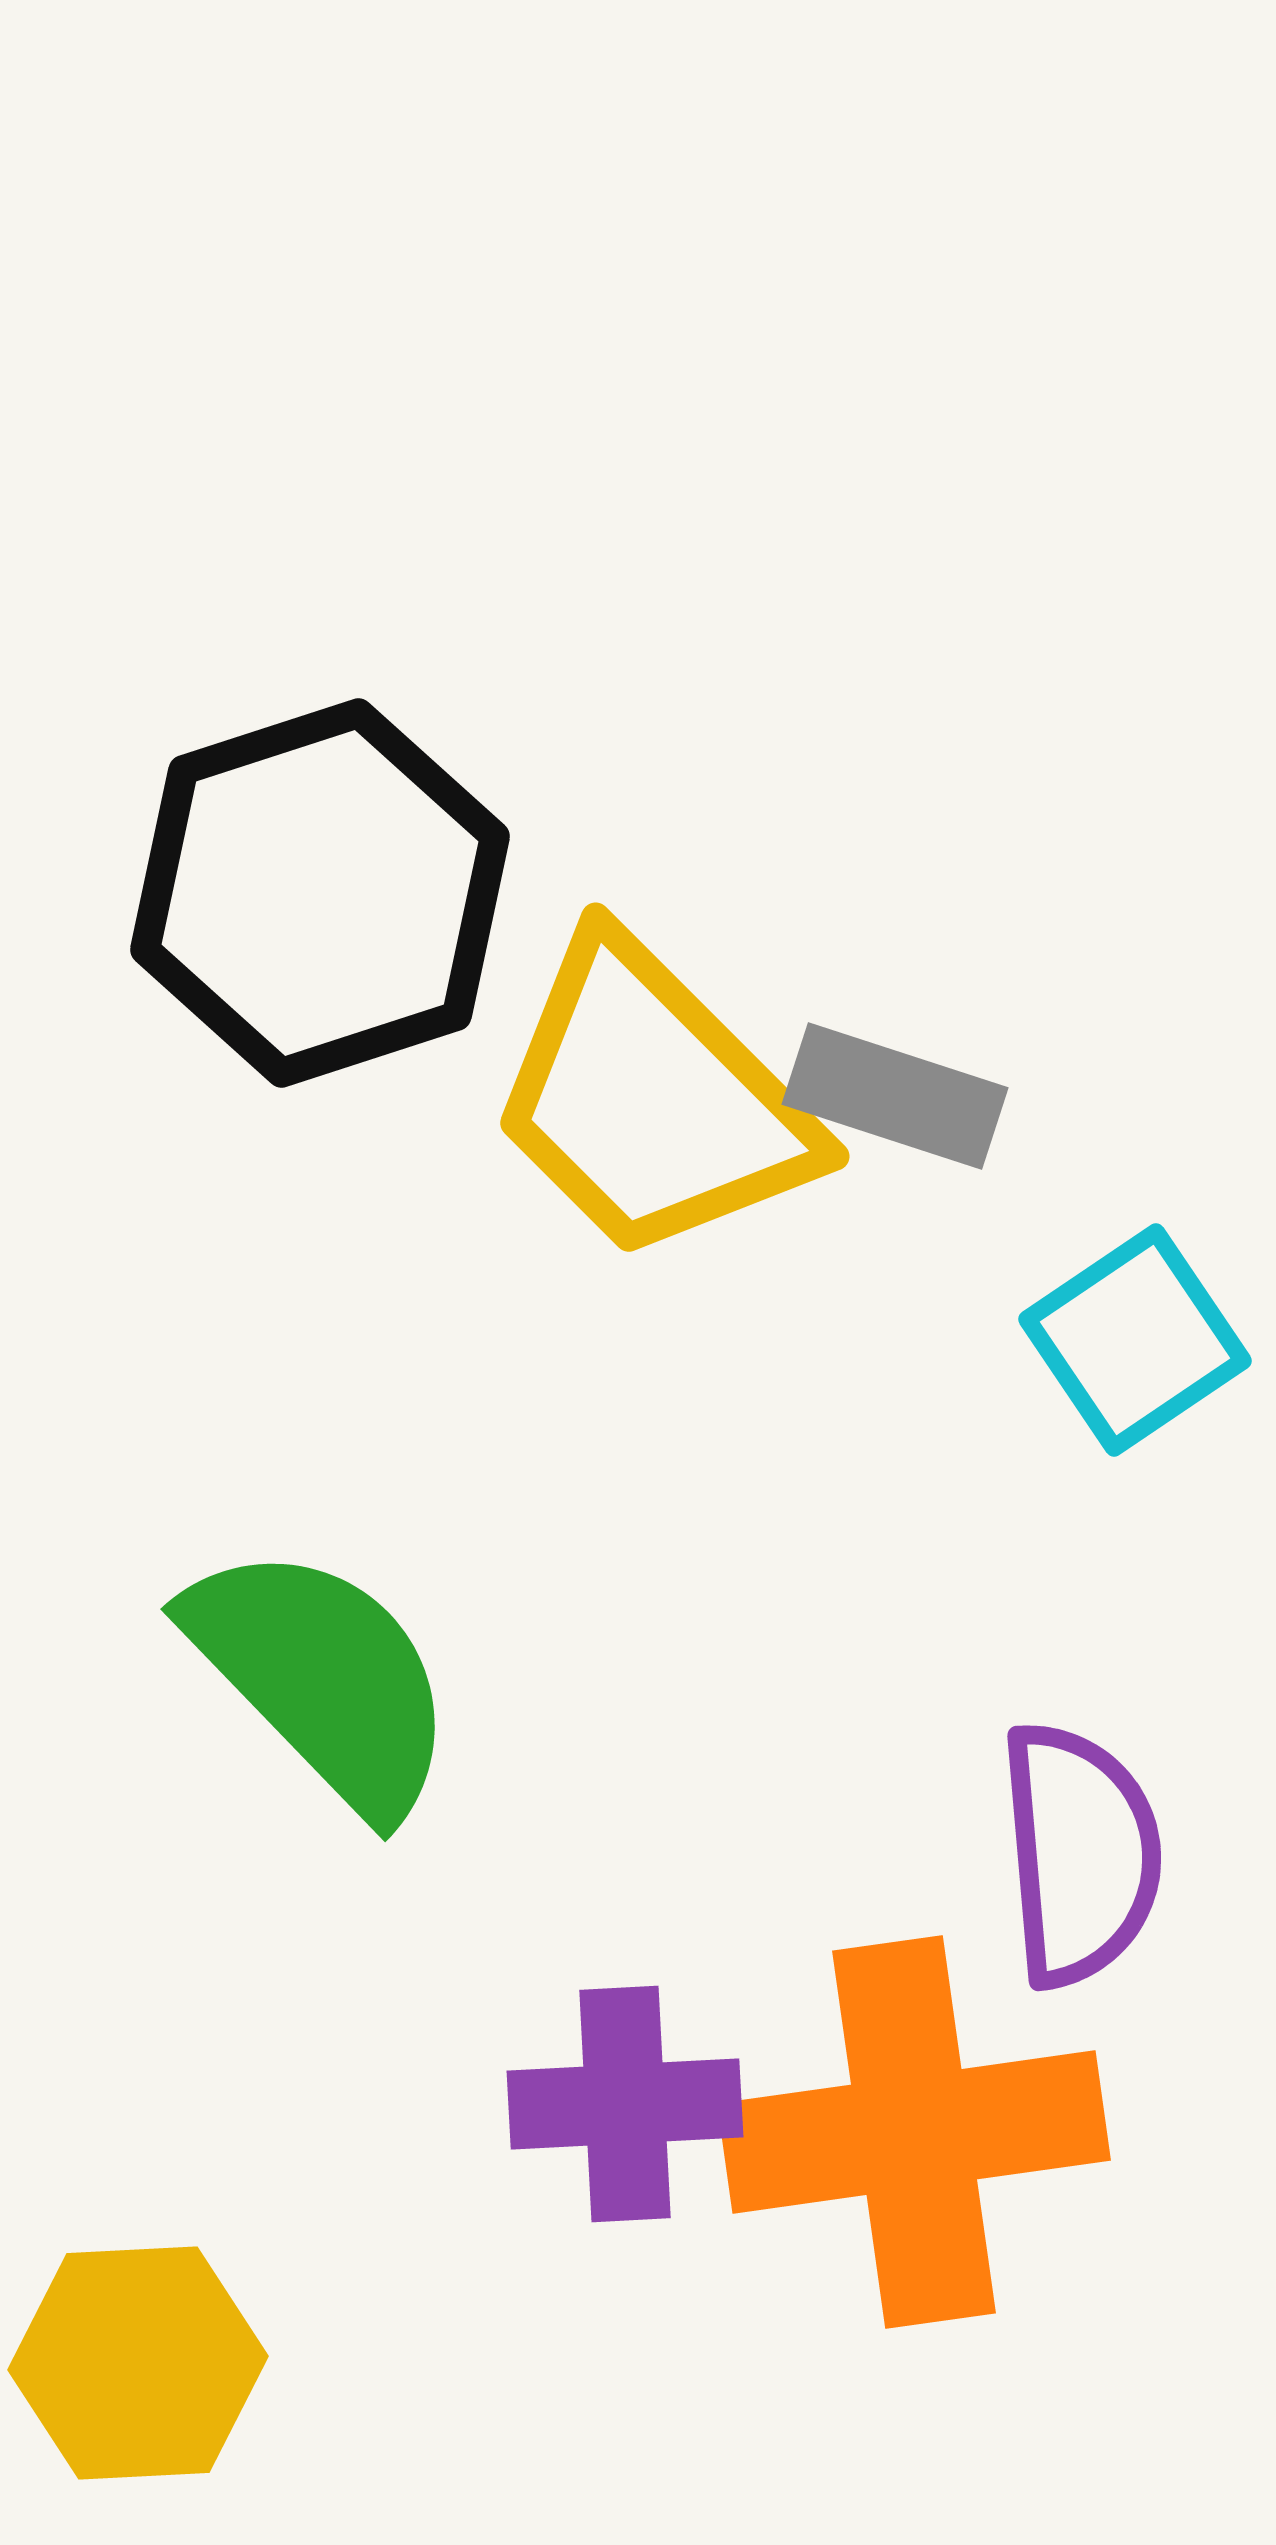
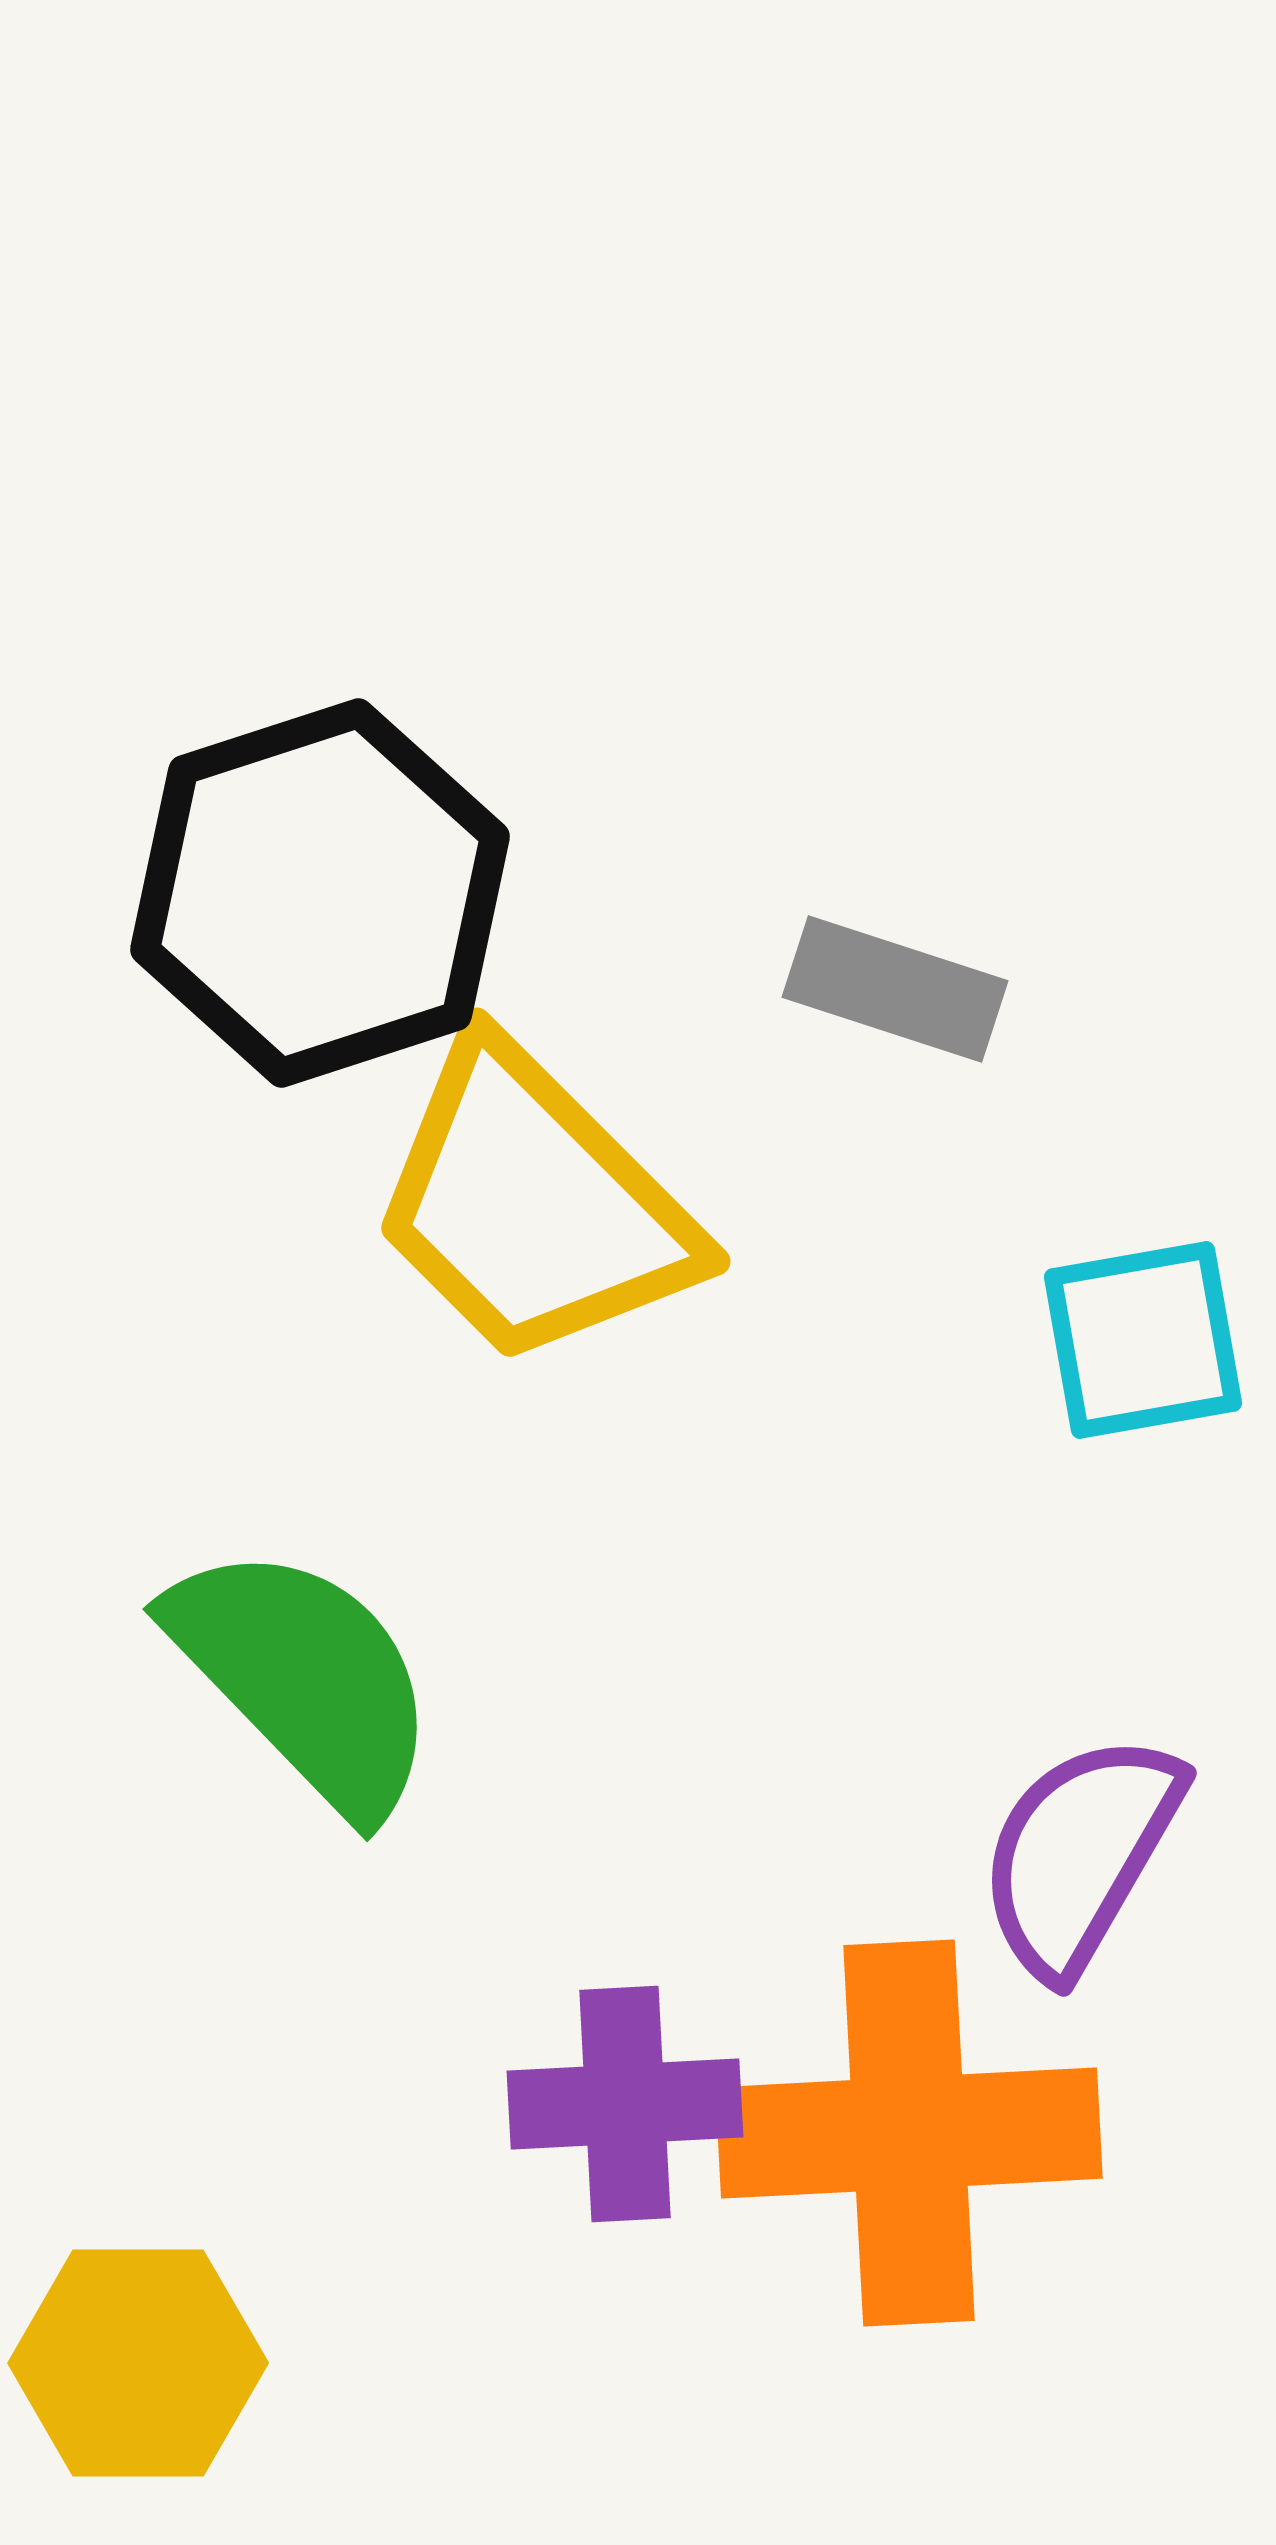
gray rectangle: moved 107 px up
yellow trapezoid: moved 119 px left, 105 px down
cyan square: moved 8 px right; rotated 24 degrees clockwise
green semicircle: moved 18 px left
purple semicircle: rotated 145 degrees counterclockwise
orange cross: moved 5 px left, 1 px down; rotated 5 degrees clockwise
yellow hexagon: rotated 3 degrees clockwise
